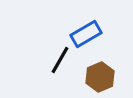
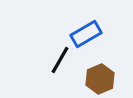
brown hexagon: moved 2 px down
